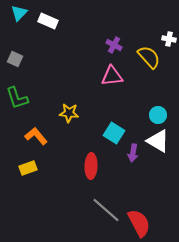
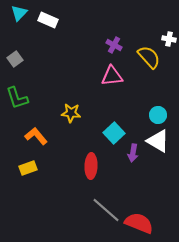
white rectangle: moved 1 px up
gray square: rotated 28 degrees clockwise
yellow star: moved 2 px right
cyan square: rotated 15 degrees clockwise
red semicircle: rotated 40 degrees counterclockwise
